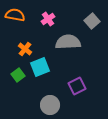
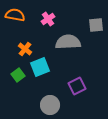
gray square: moved 4 px right, 4 px down; rotated 35 degrees clockwise
